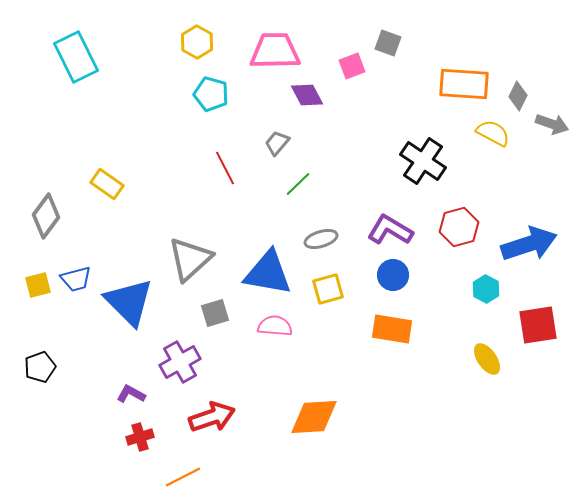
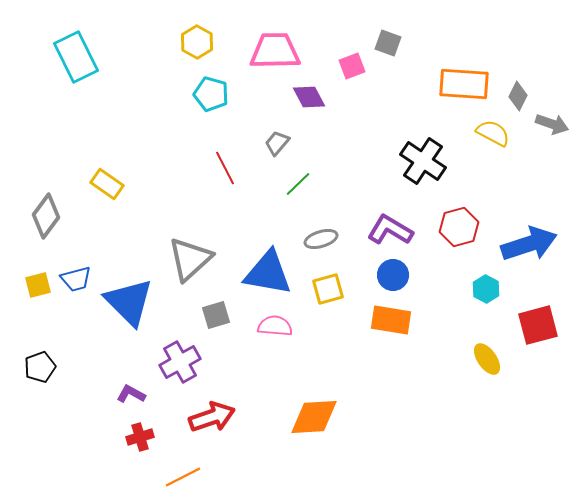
purple diamond at (307, 95): moved 2 px right, 2 px down
gray square at (215, 313): moved 1 px right, 2 px down
red square at (538, 325): rotated 6 degrees counterclockwise
orange rectangle at (392, 329): moved 1 px left, 9 px up
